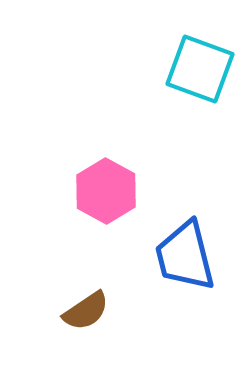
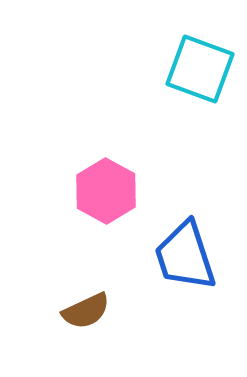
blue trapezoid: rotated 4 degrees counterclockwise
brown semicircle: rotated 9 degrees clockwise
